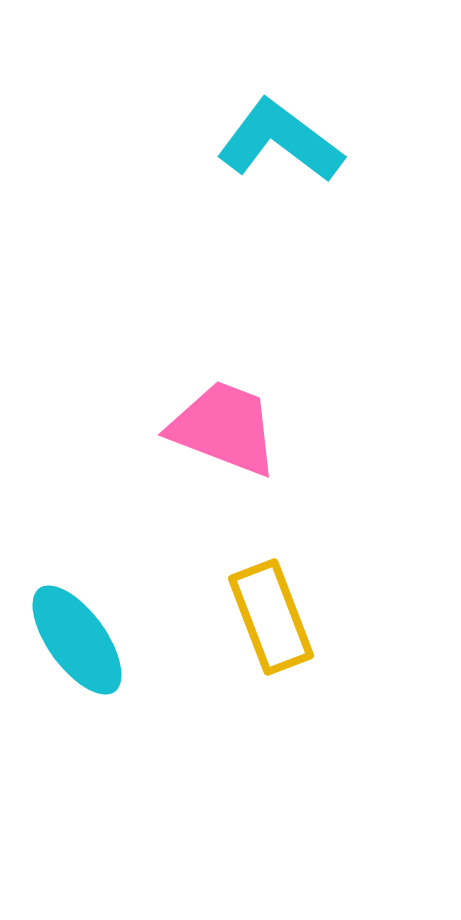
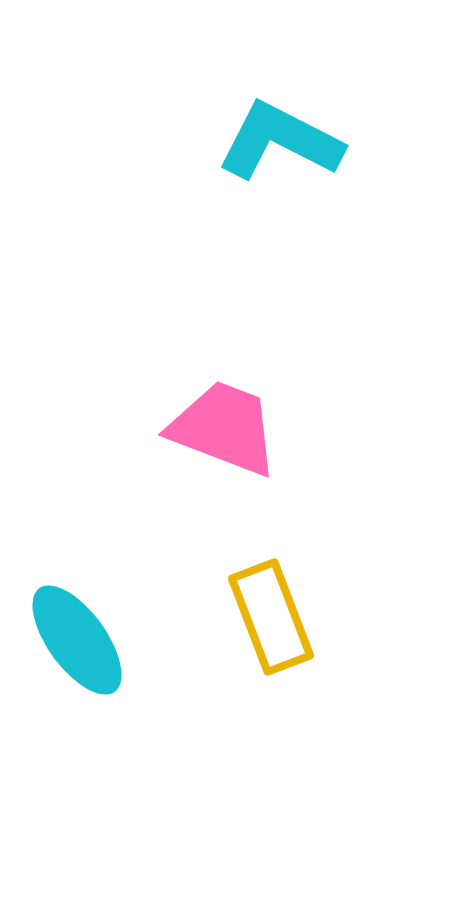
cyan L-shape: rotated 10 degrees counterclockwise
